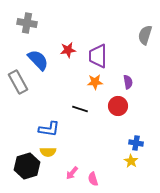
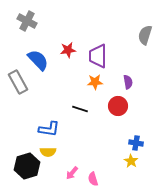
gray cross: moved 2 px up; rotated 18 degrees clockwise
